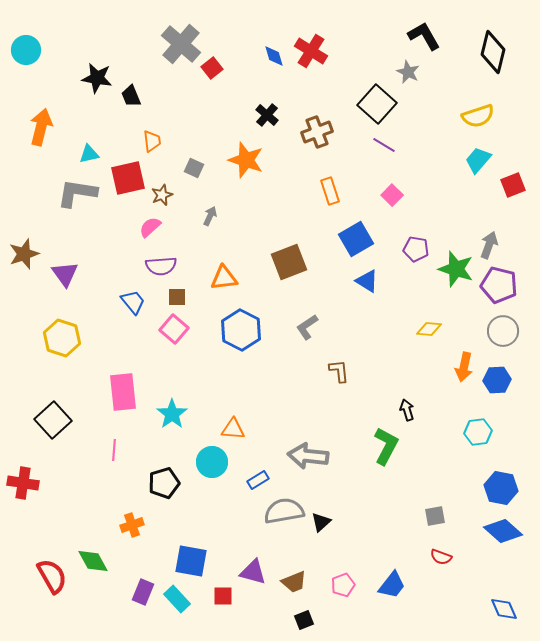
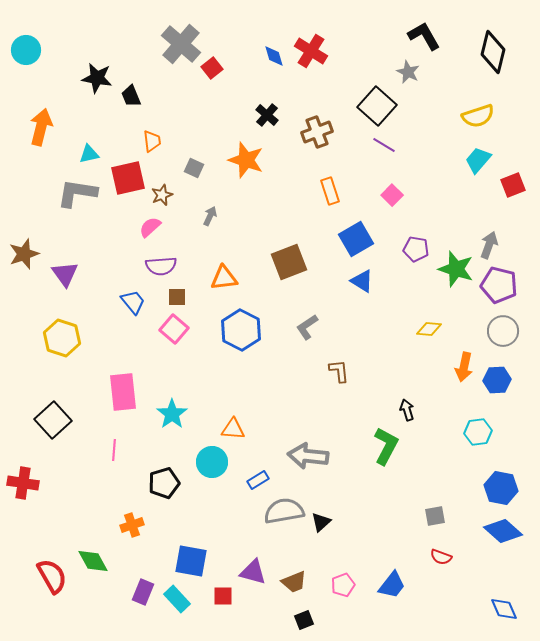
black square at (377, 104): moved 2 px down
blue triangle at (367, 281): moved 5 px left
